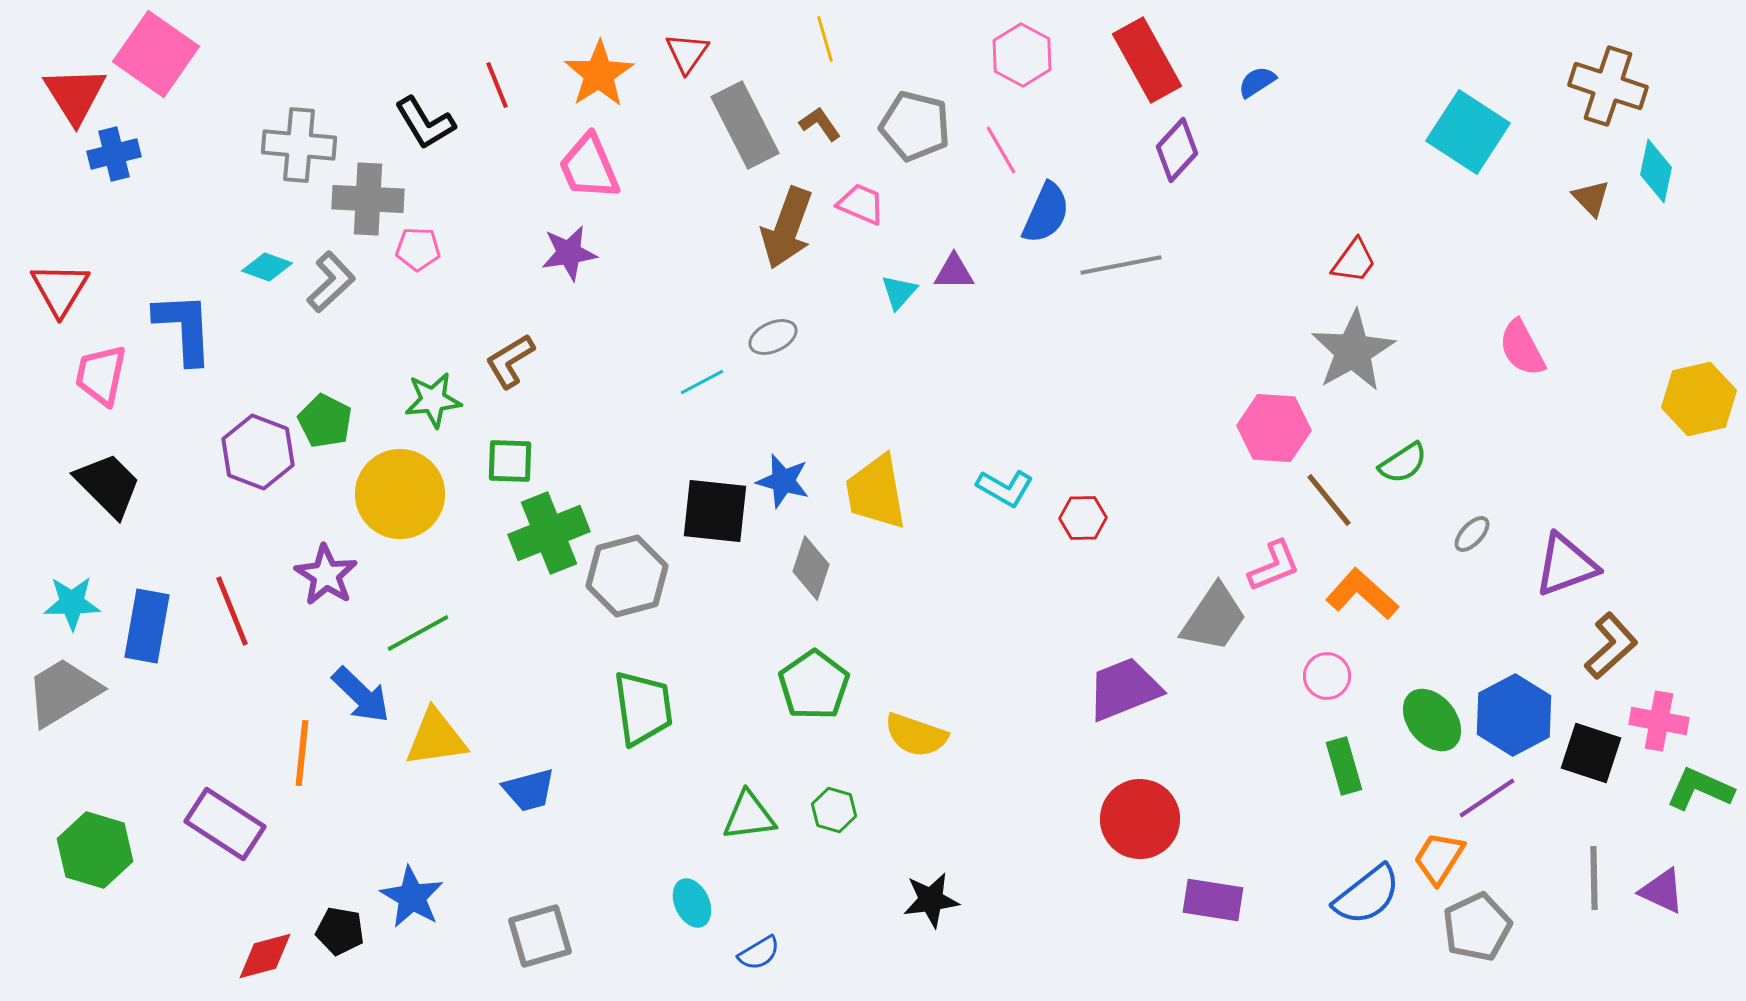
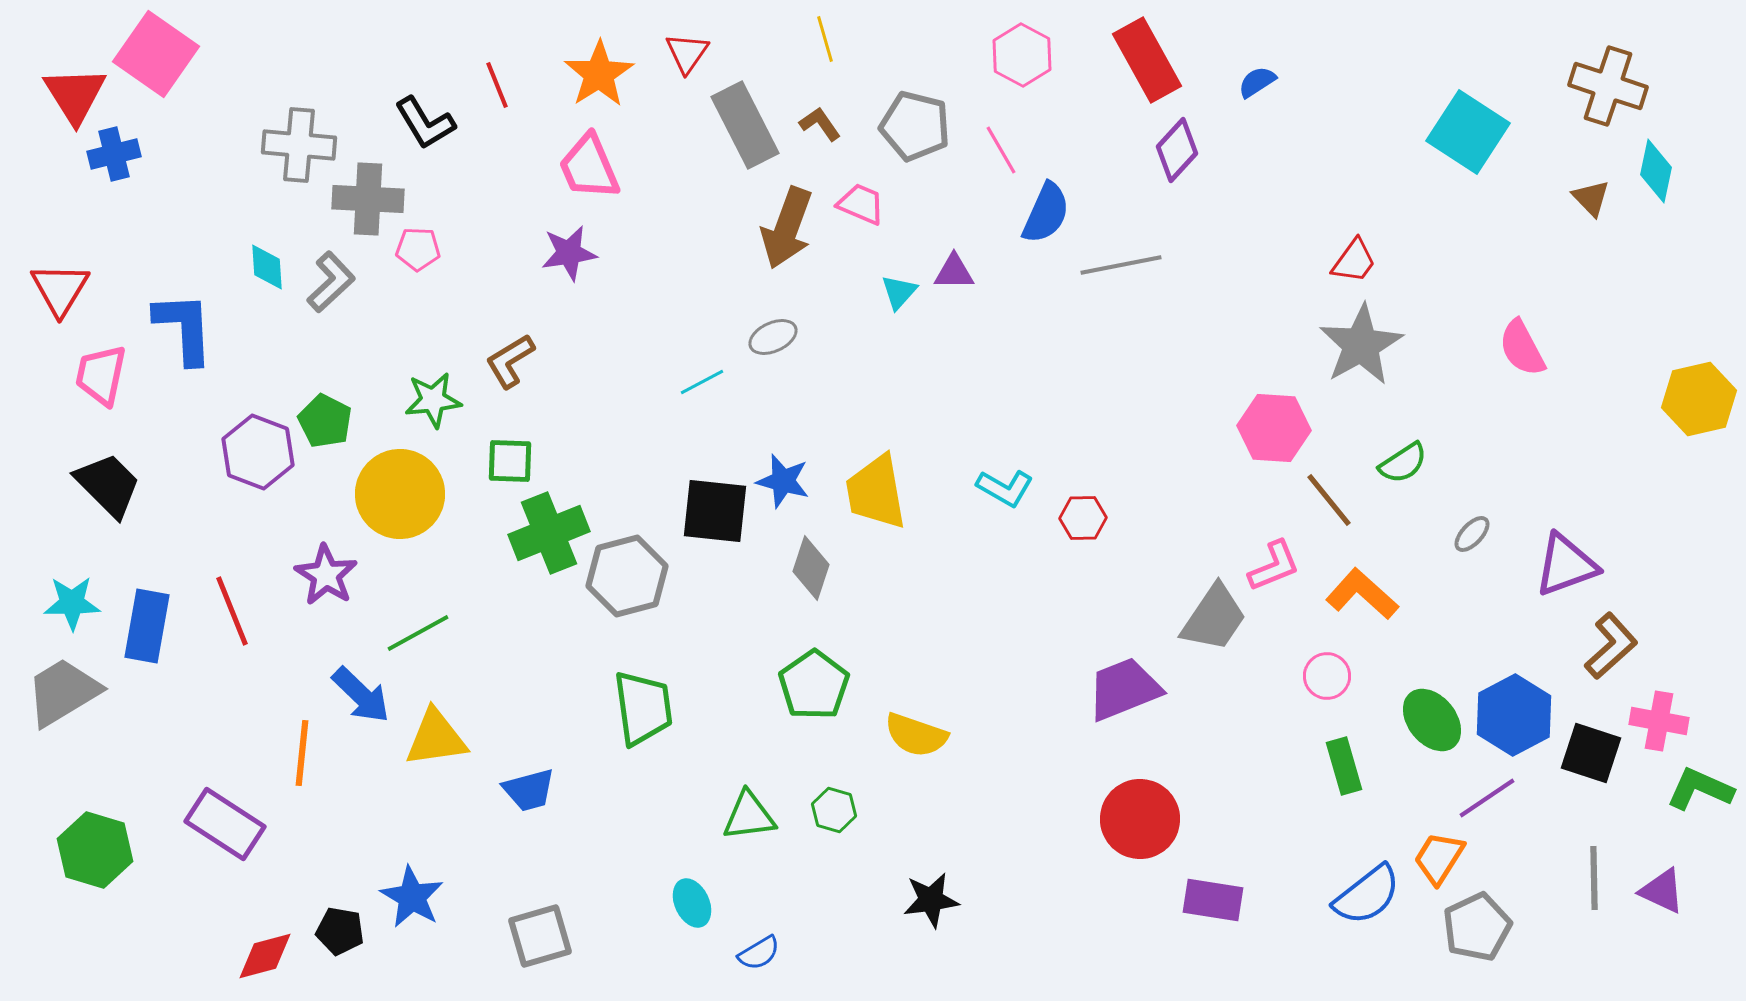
cyan diamond at (267, 267): rotated 66 degrees clockwise
gray star at (1353, 351): moved 8 px right, 6 px up
